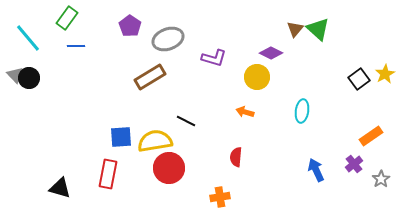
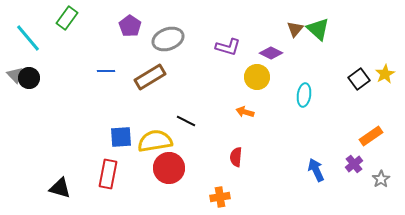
blue line: moved 30 px right, 25 px down
purple L-shape: moved 14 px right, 11 px up
cyan ellipse: moved 2 px right, 16 px up
